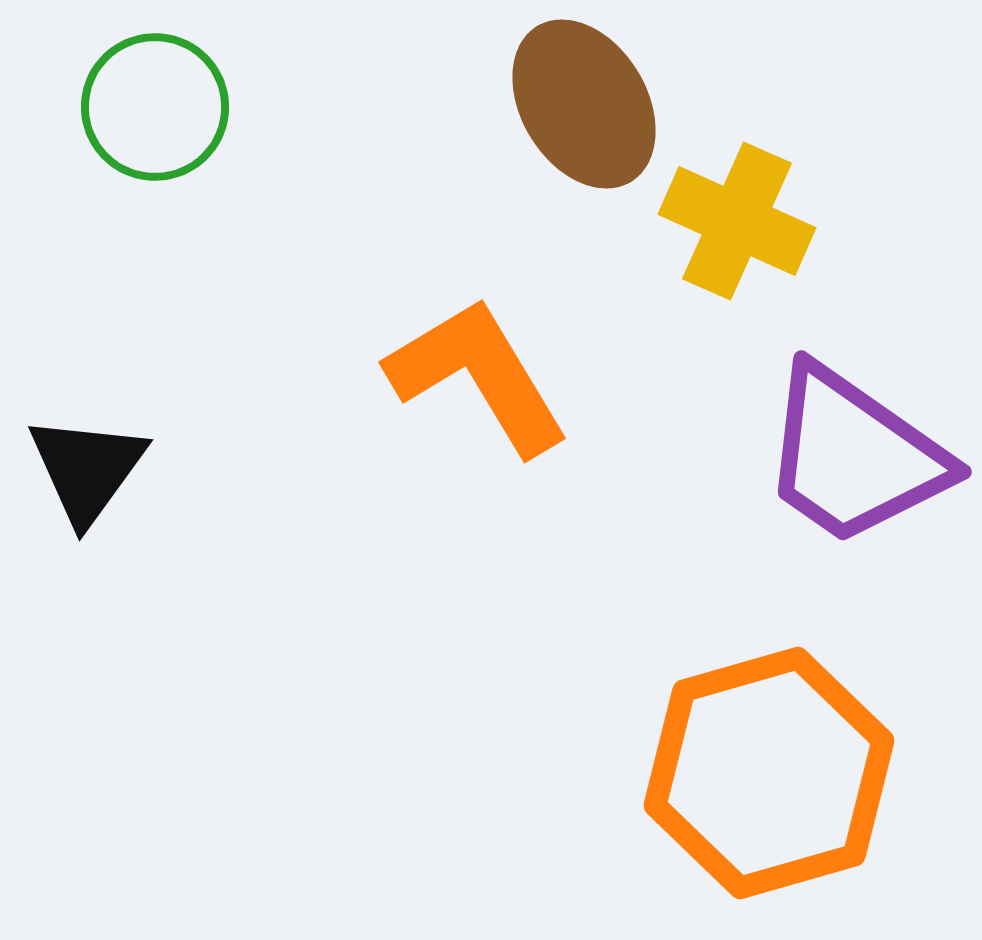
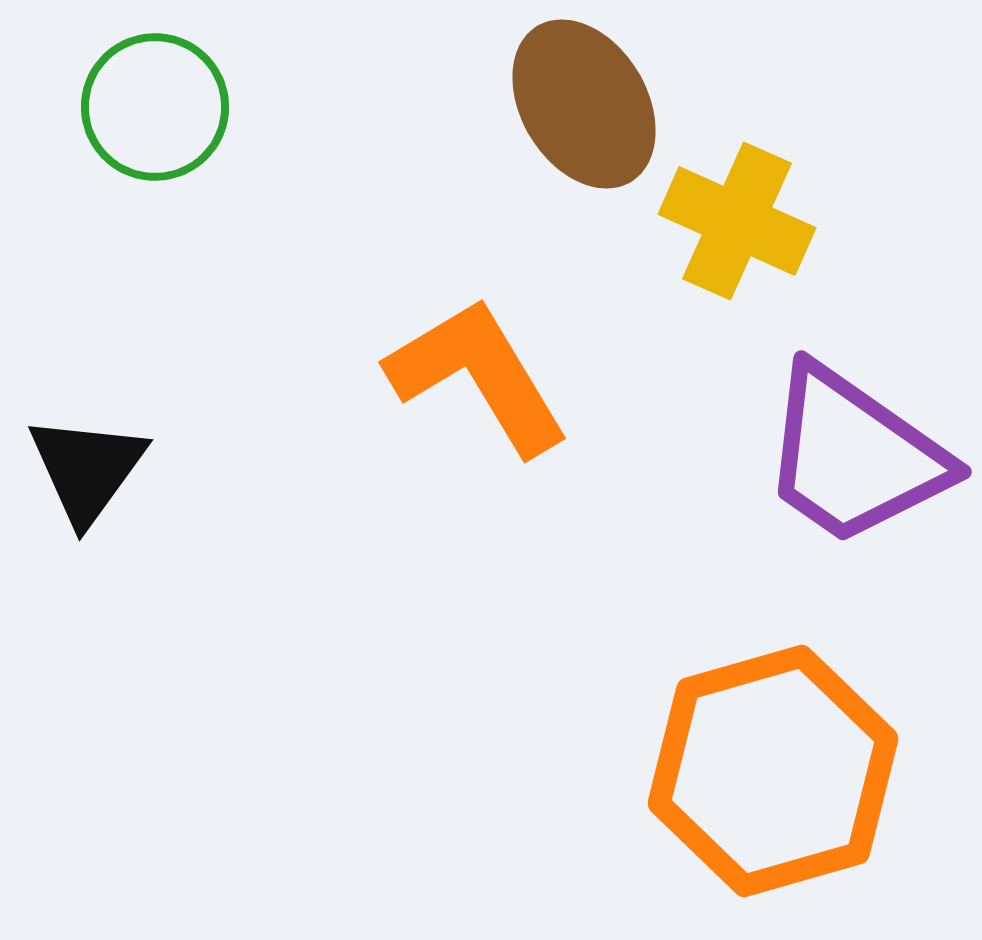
orange hexagon: moved 4 px right, 2 px up
